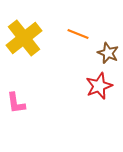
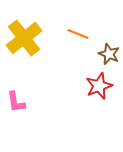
brown star: moved 1 px right, 1 px down
pink L-shape: moved 1 px up
